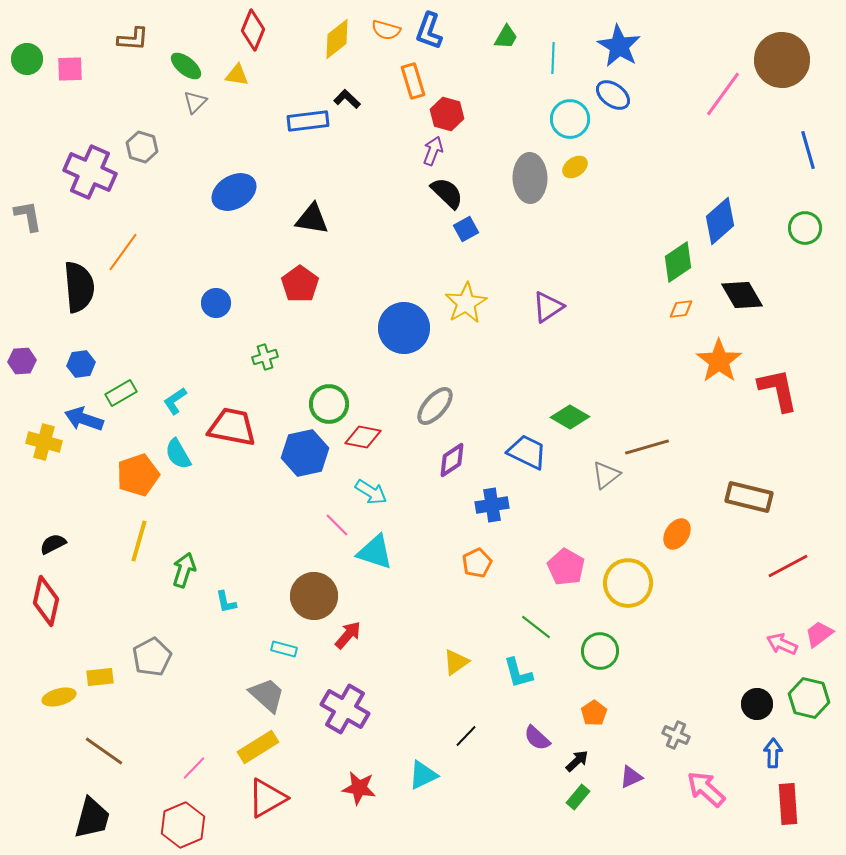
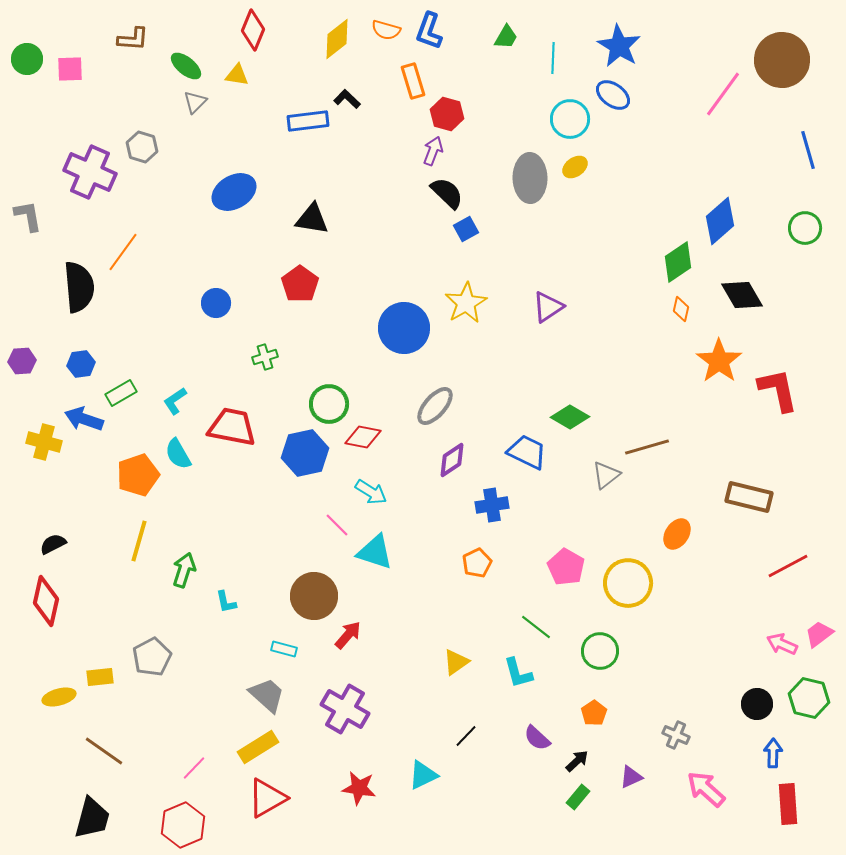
orange diamond at (681, 309): rotated 70 degrees counterclockwise
